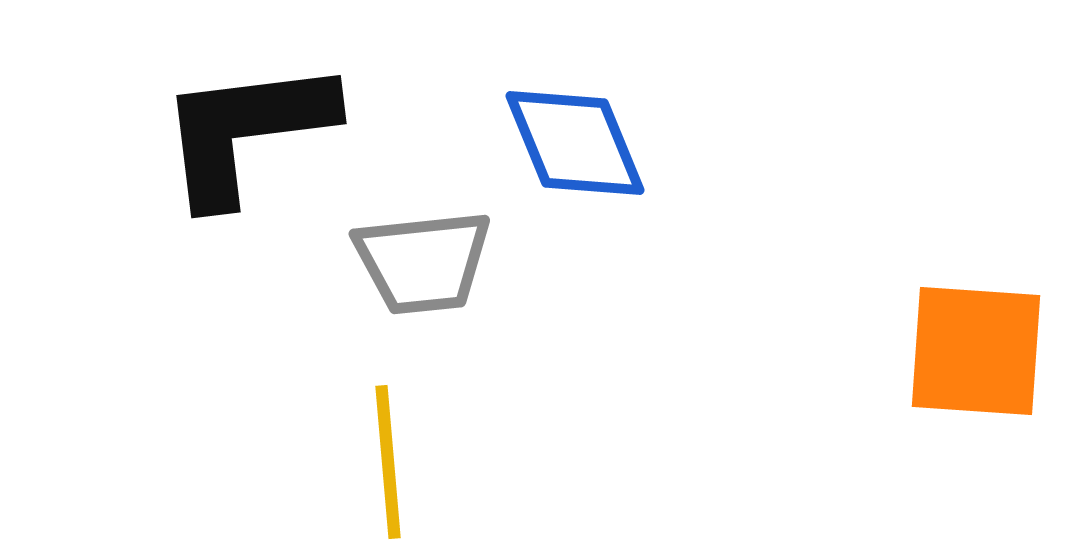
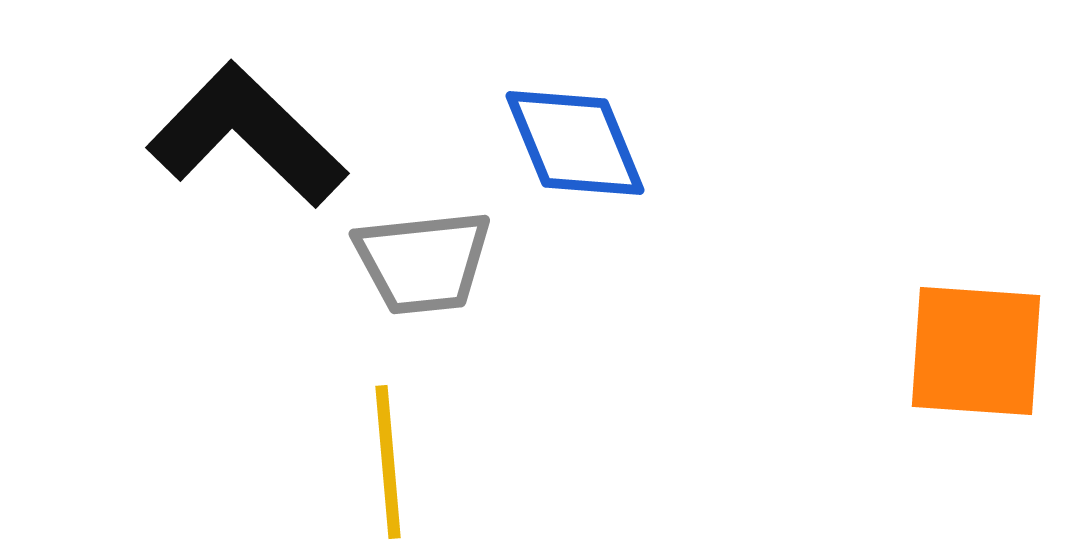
black L-shape: moved 1 px right, 4 px down; rotated 51 degrees clockwise
